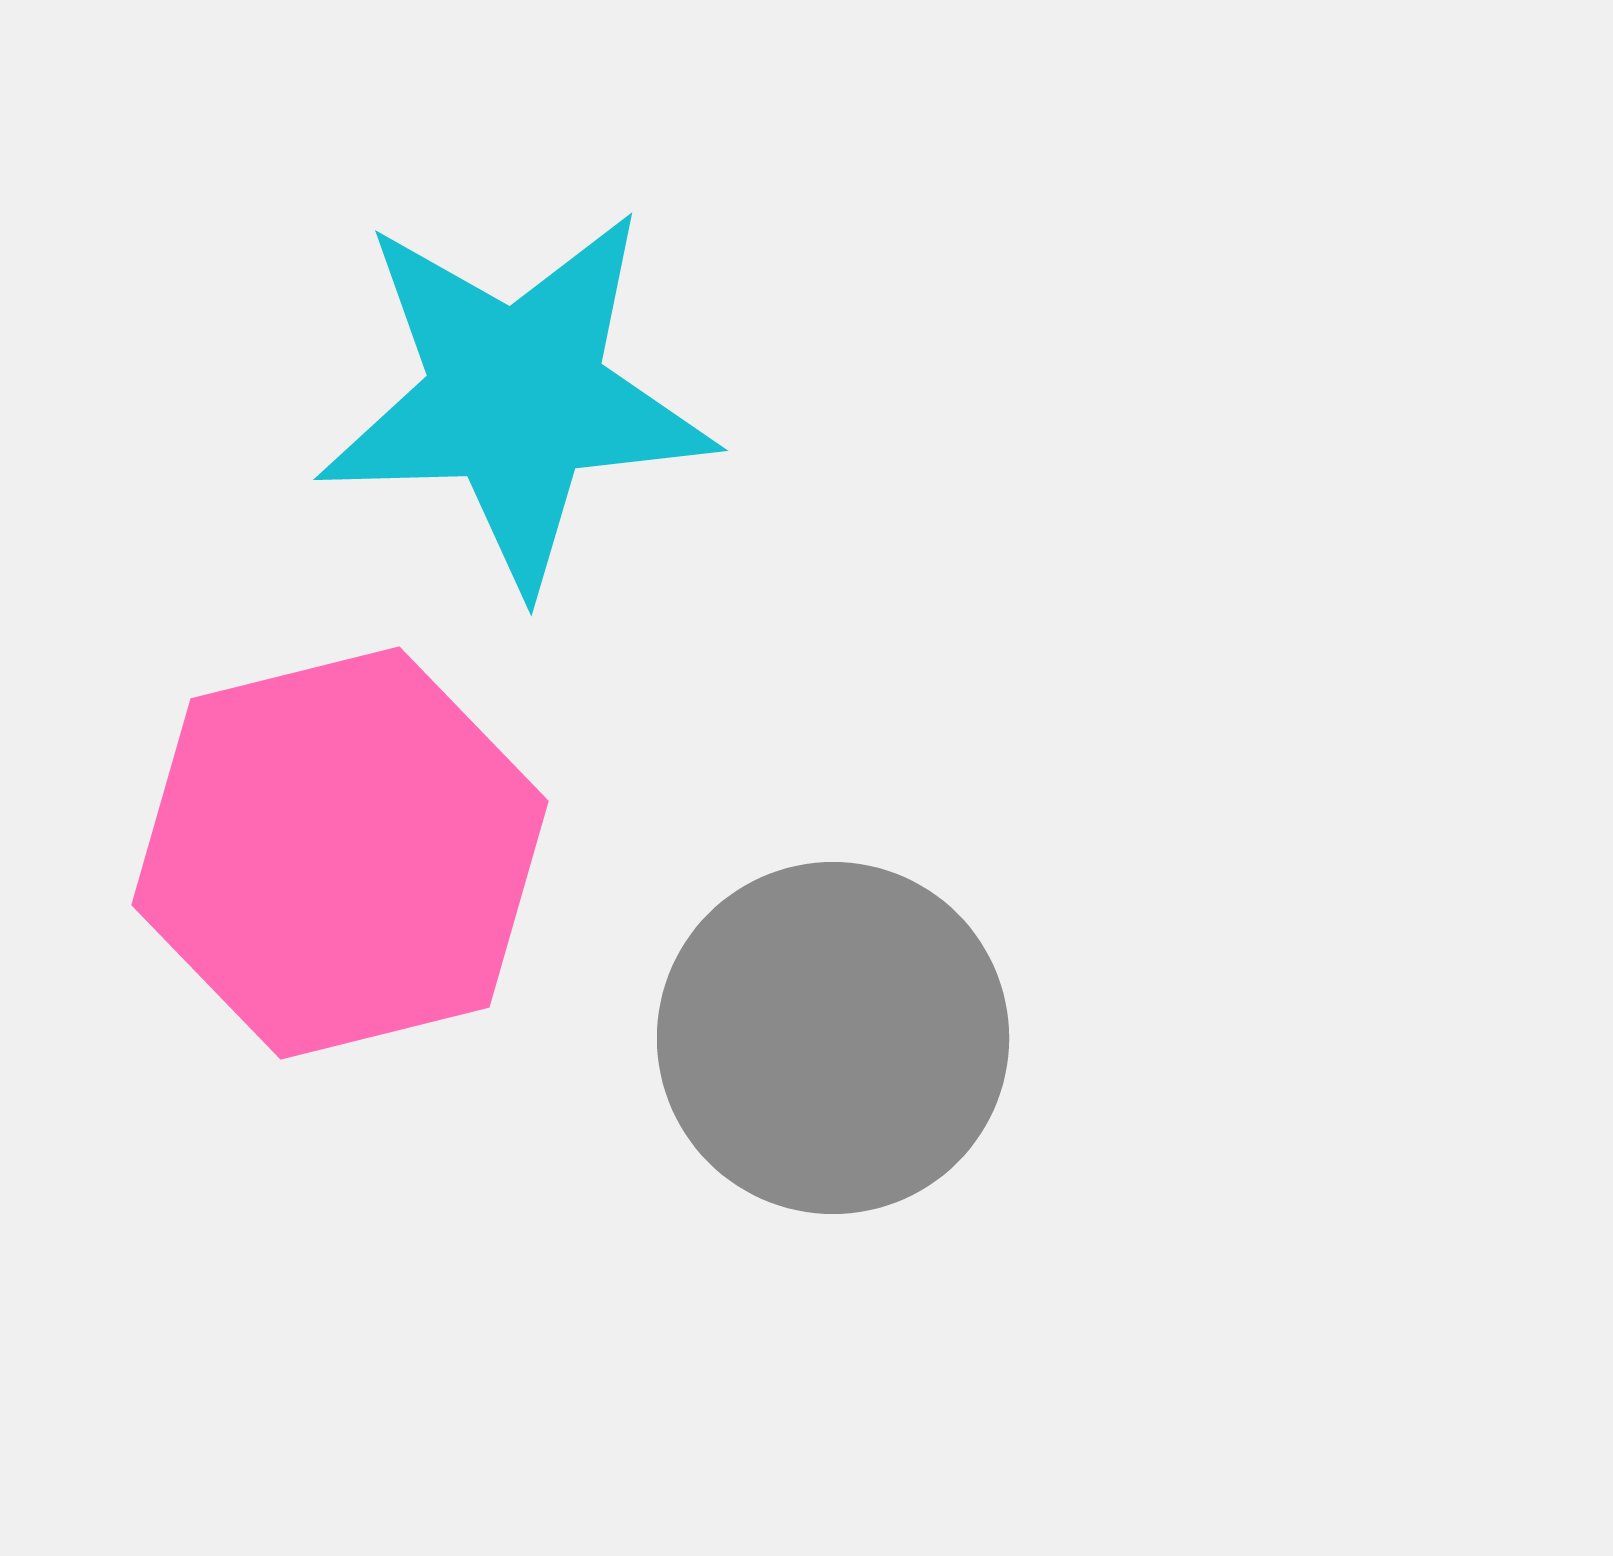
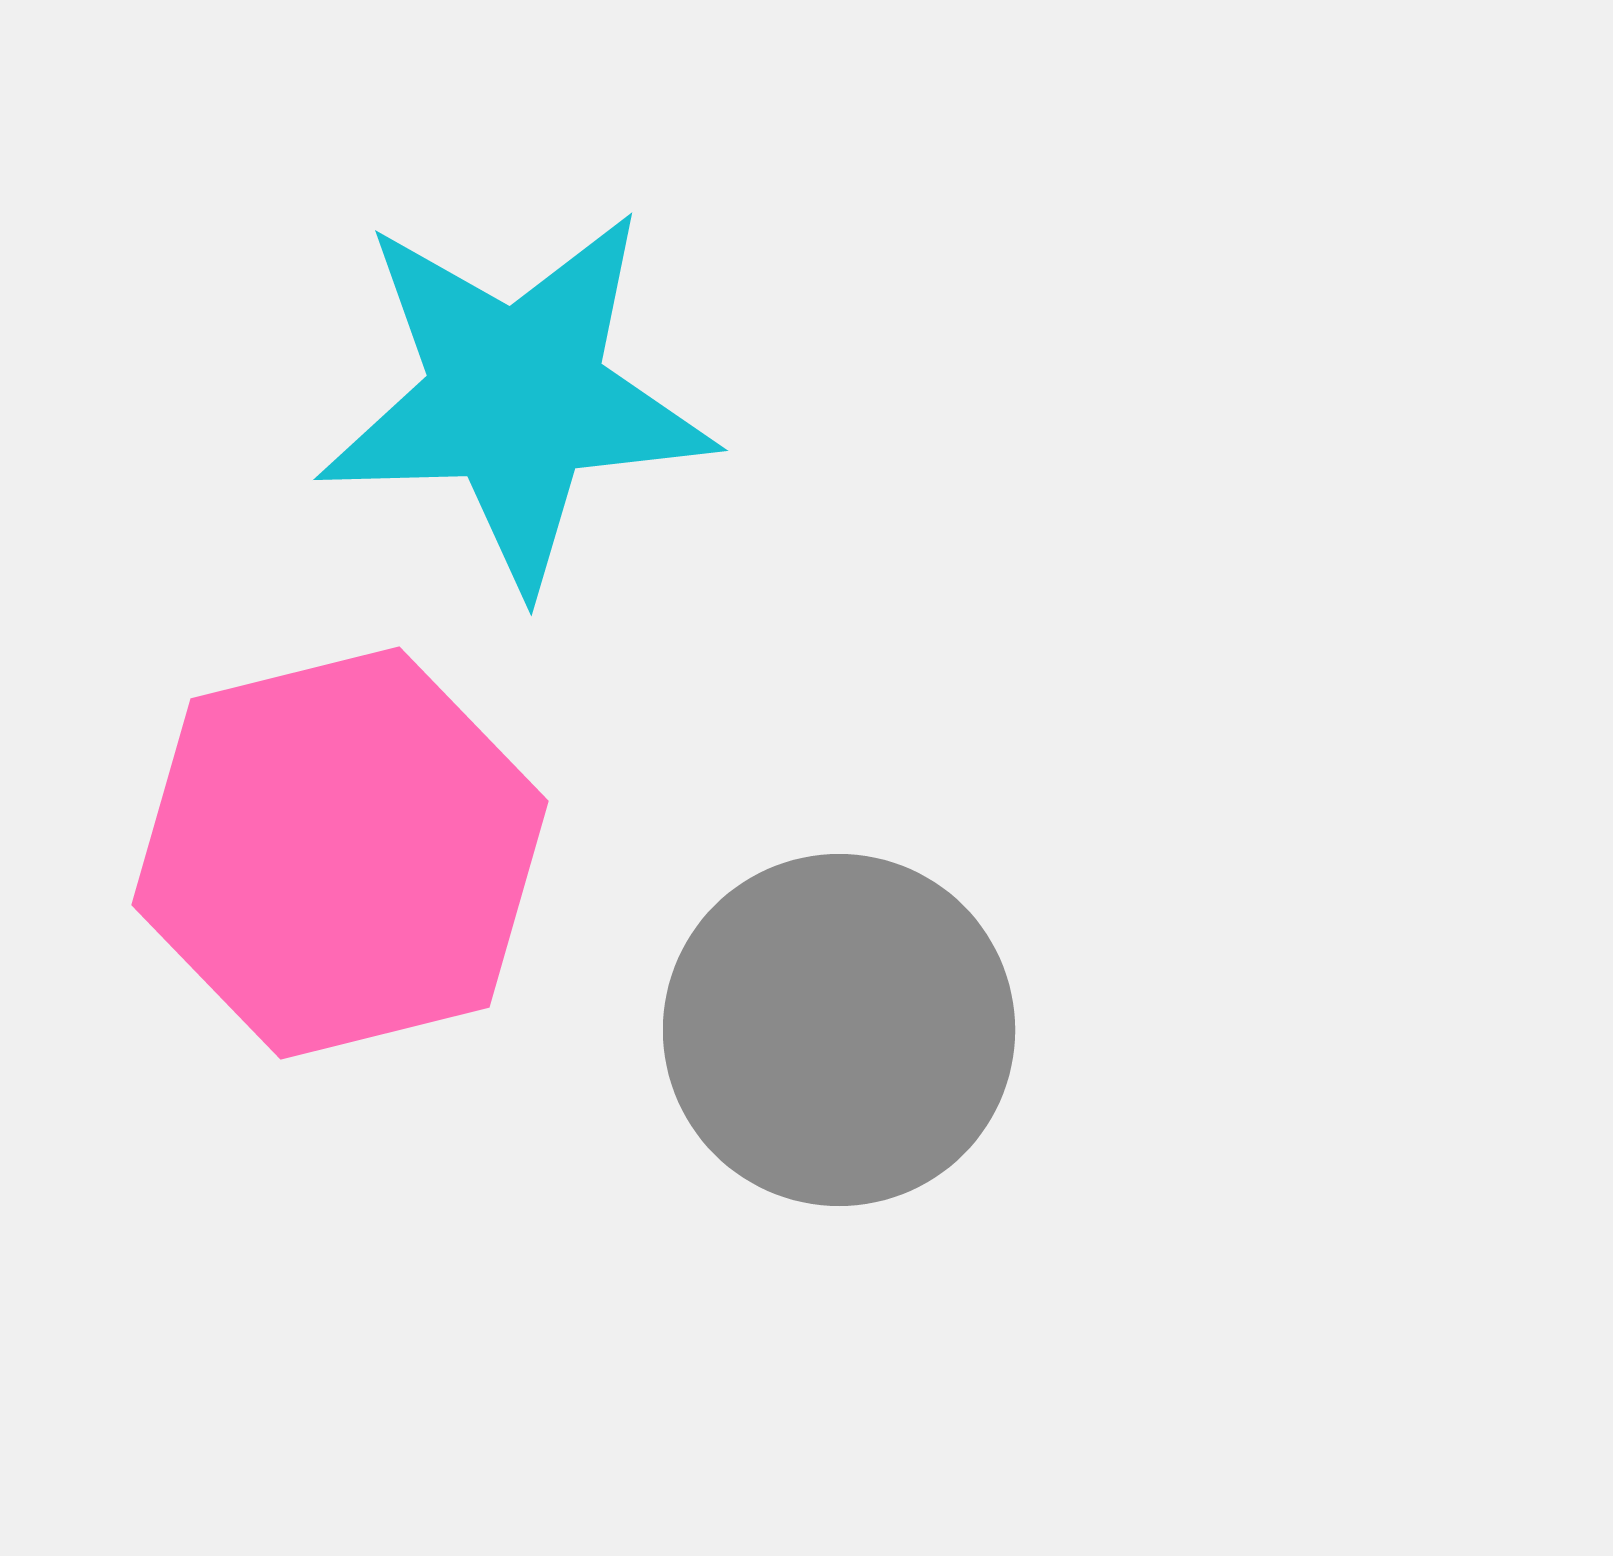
gray circle: moved 6 px right, 8 px up
